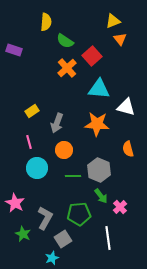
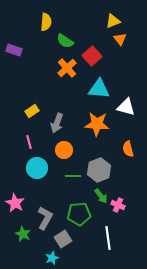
gray hexagon: rotated 15 degrees clockwise
pink cross: moved 2 px left, 2 px up; rotated 24 degrees counterclockwise
